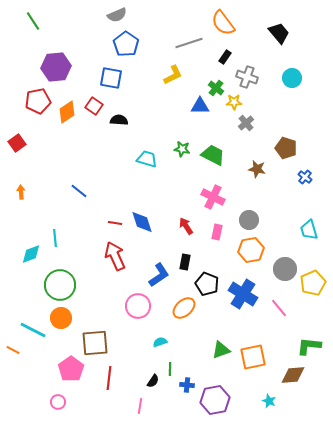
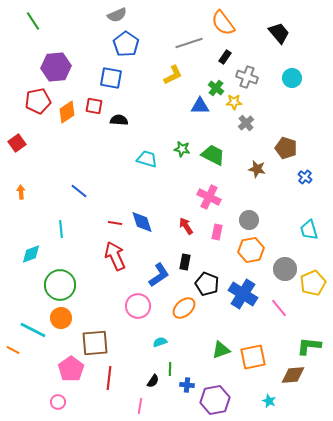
red square at (94, 106): rotated 24 degrees counterclockwise
pink cross at (213, 197): moved 4 px left
cyan line at (55, 238): moved 6 px right, 9 px up
